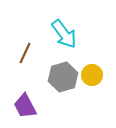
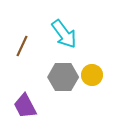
brown line: moved 3 px left, 7 px up
gray hexagon: rotated 16 degrees clockwise
